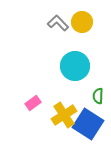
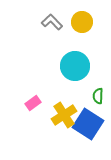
gray L-shape: moved 6 px left, 1 px up
